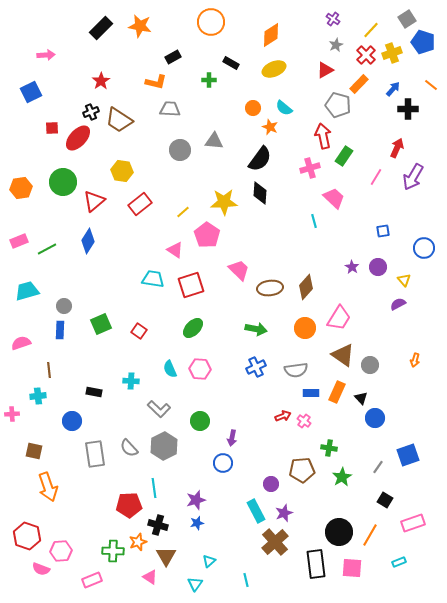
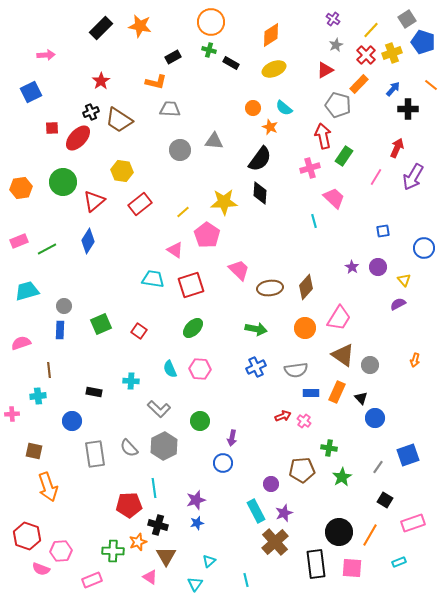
green cross at (209, 80): moved 30 px up; rotated 16 degrees clockwise
